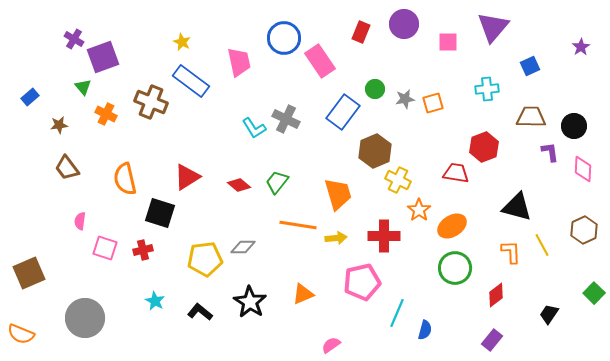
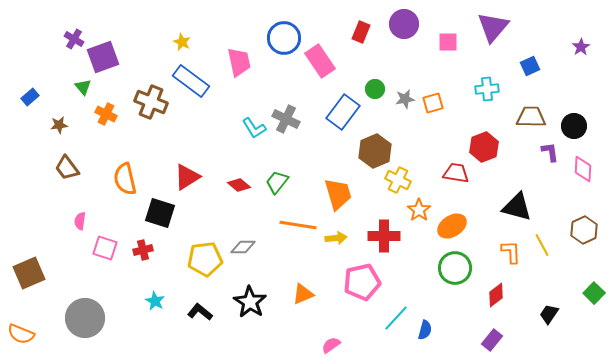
cyan line at (397, 313): moved 1 px left, 5 px down; rotated 20 degrees clockwise
